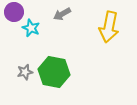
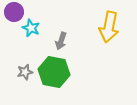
gray arrow: moved 1 px left, 27 px down; rotated 42 degrees counterclockwise
